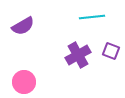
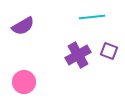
purple square: moved 2 px left
